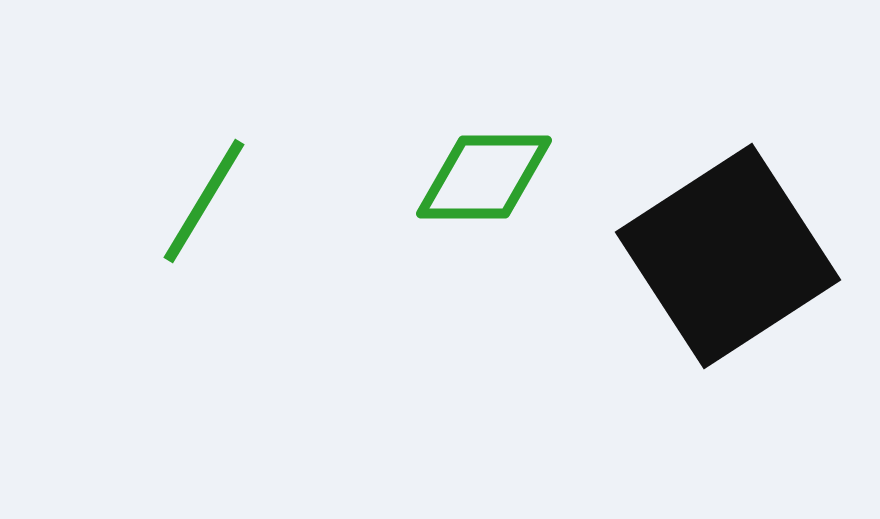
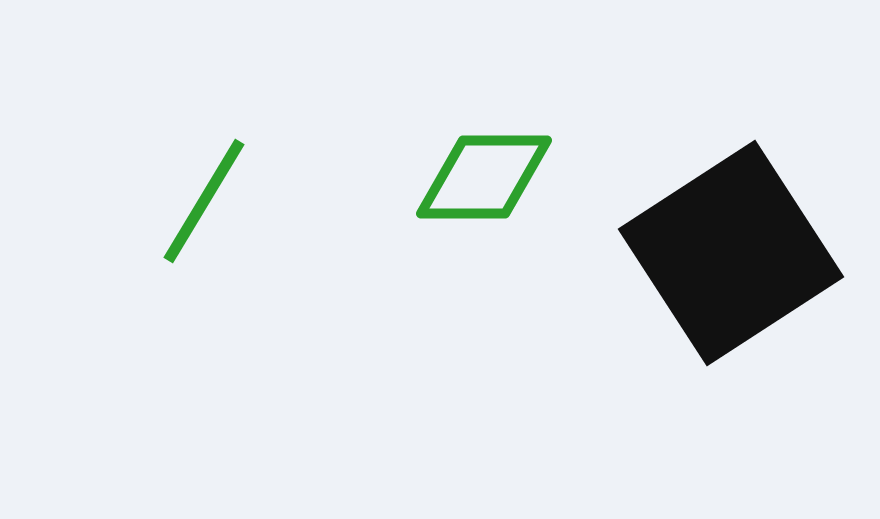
black square: moved 3 px right, 3 px up
